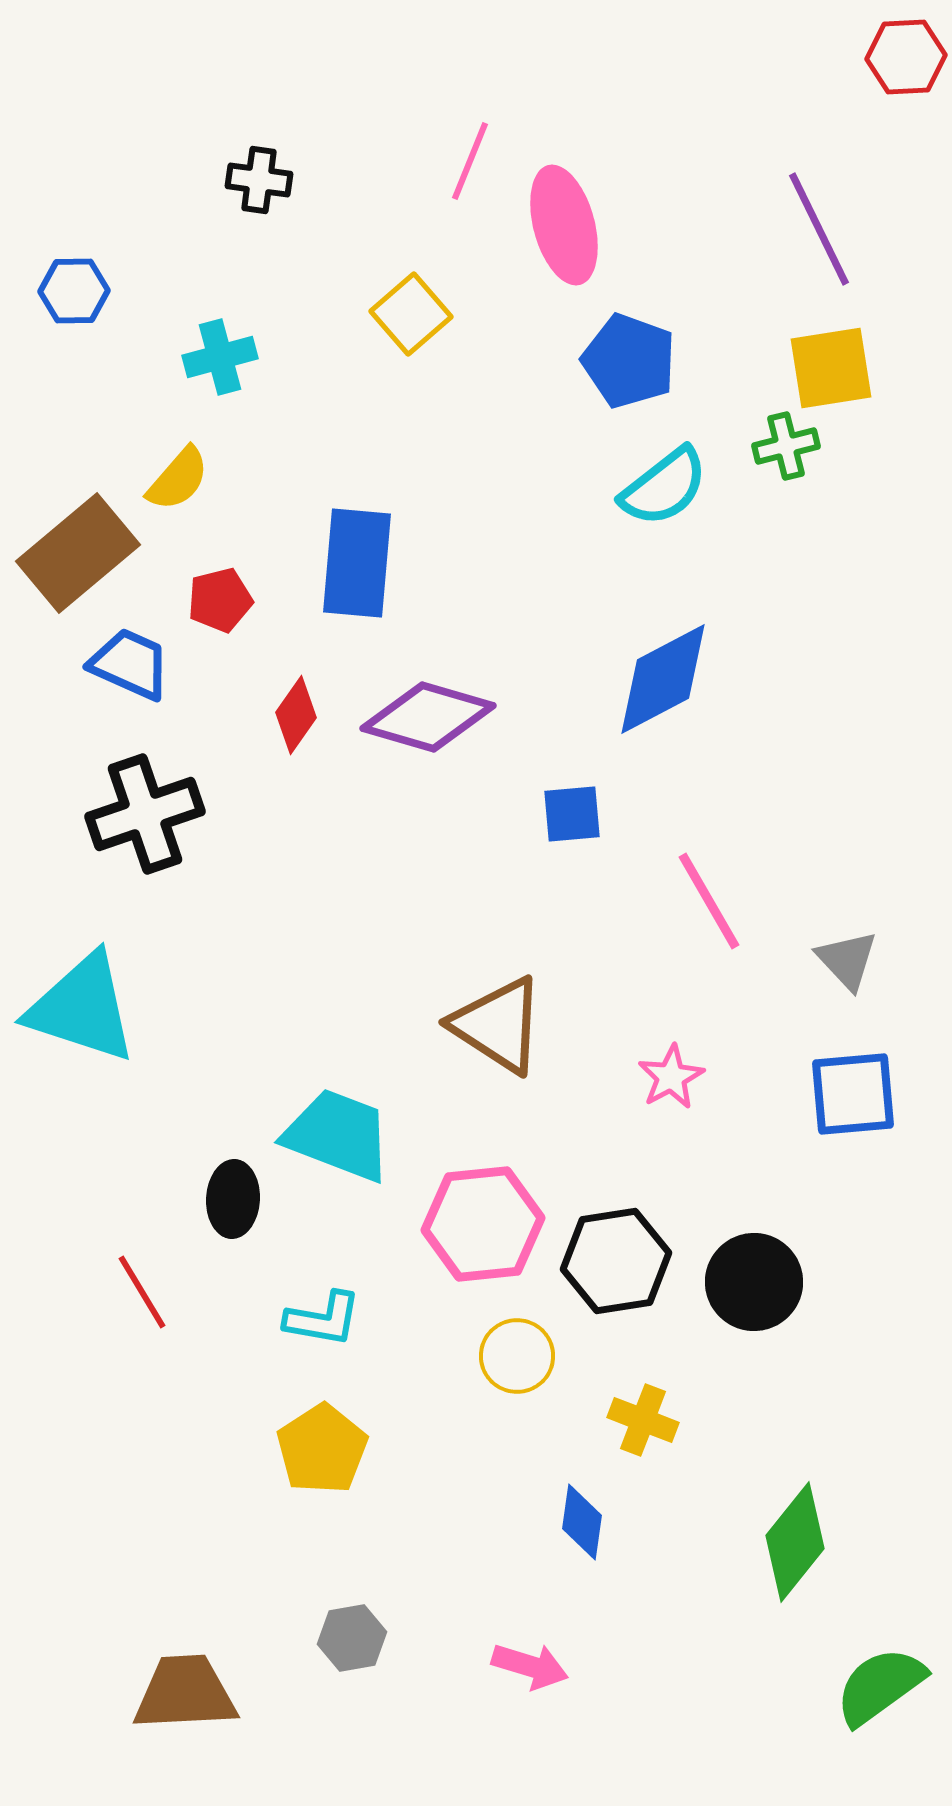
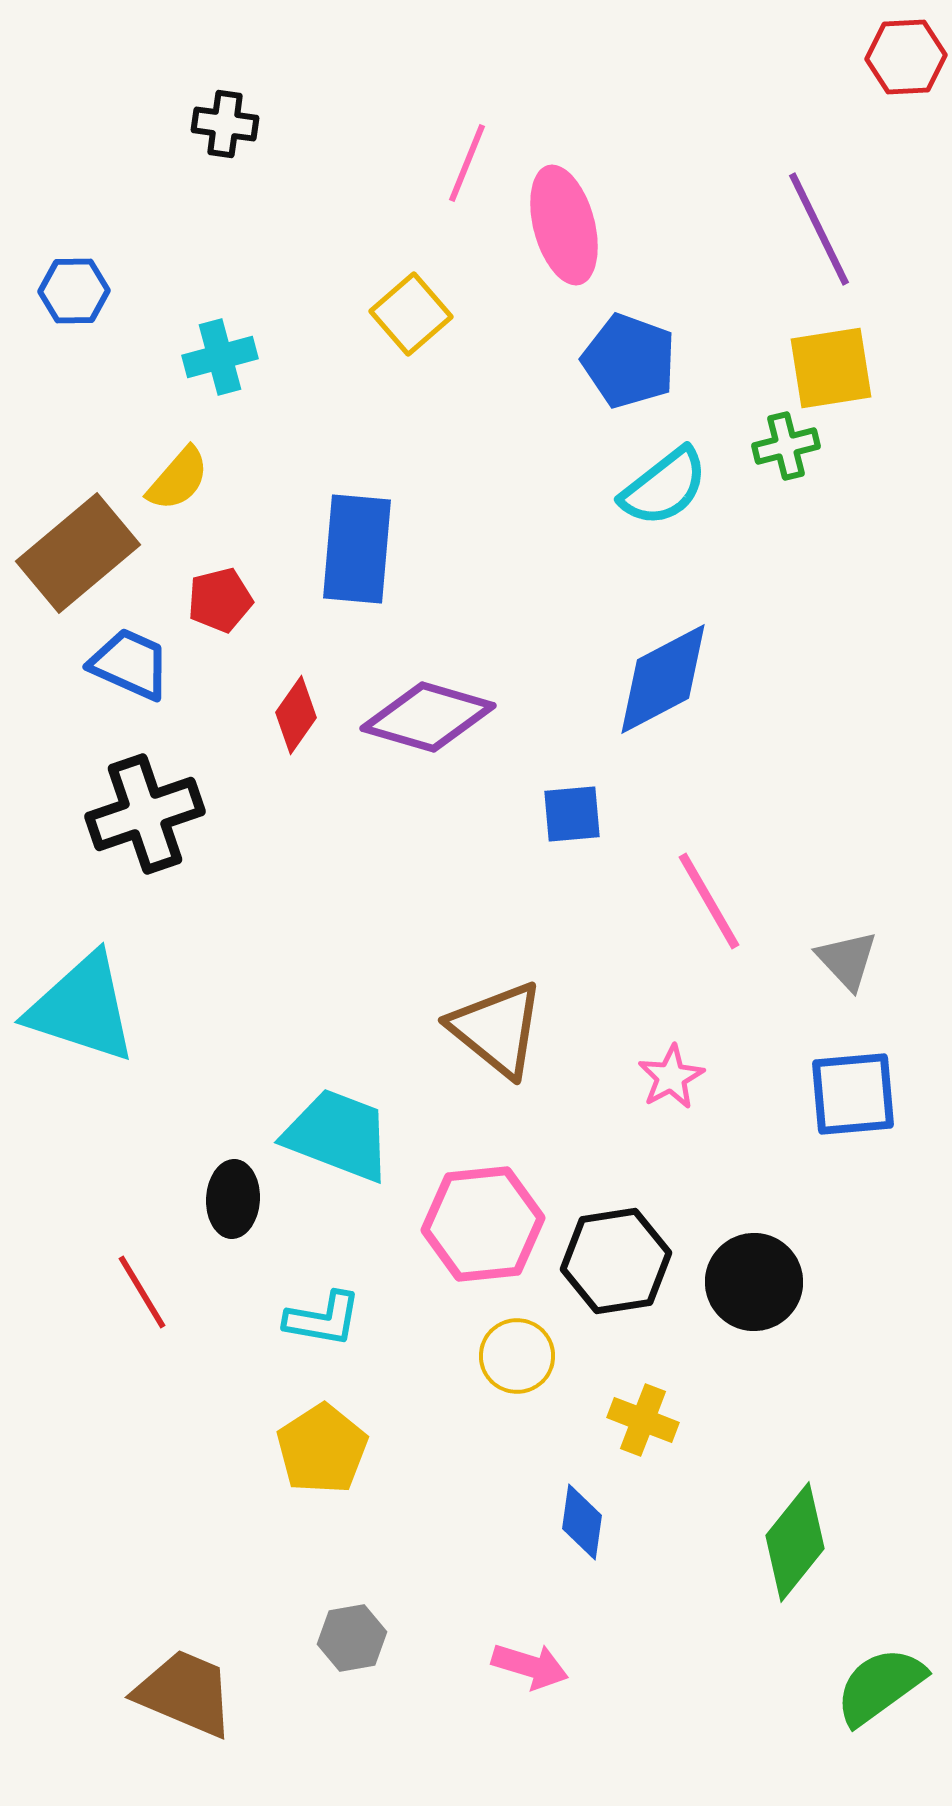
pink line at (470, 161): moved 3 px left, 2 px down
black cross at (259, 180): moved 34 px left, 56 px up
blue rectangle at (357, 563): moved 14 px up
brown triangle at (498, 1025): moved 1 px left, 4 px down; rotated 6 degrees clockwise
brown trapezoid at (185, 1693): rotated 26 degrees clockwise
